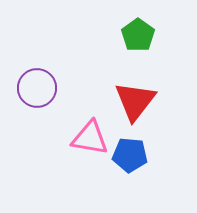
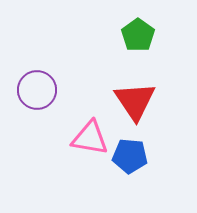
purple circle: moved 2 px down
red triangle: rotated 12 degrees counterclockwise
blue pentagon: moved 1 px down
